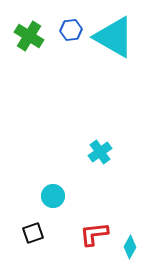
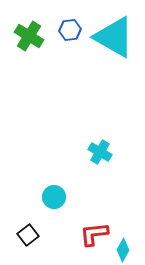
blue hexagon: moved 1 px left
cyan cross: rotated 25 degrees counterclockwise
cyan circle: moved 1 px right, 1 px down
black square: moved 5 px left, 2 px down; rotated 20 degrees counterclockwise
cyan diamond: moved 7 px left, 3 px down
